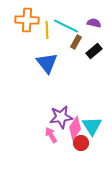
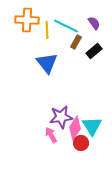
purple semicircle: rotated 40 degrees clockwise
